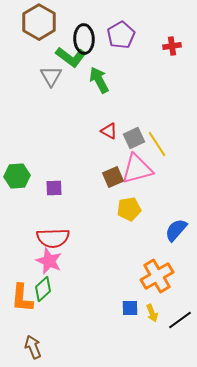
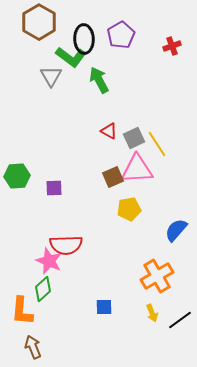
red cross: rotated 12 degrees counterclockwise
pink triangle: rotated 12 degrees clockwise
red semicircle: moved 13 px right, 7 px down
orange L-shape: moved 13 px down
blue square: moved 26 px left, 1 px up
